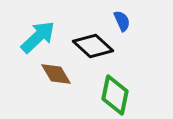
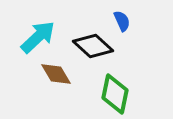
green diamond: moved 1 px up
